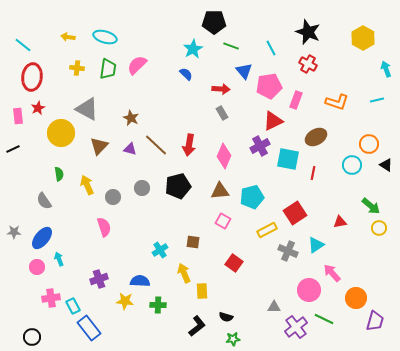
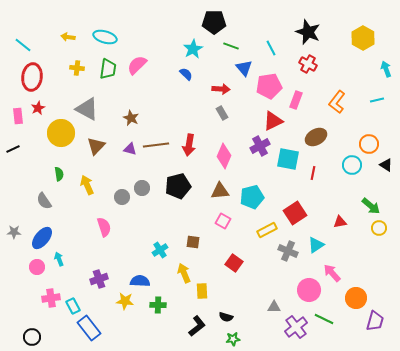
blue triangle at (244, 71): moved 3 px up
orange L-shape at (337, 102): rotated 110 degrees clockwise
brown line at (156, 145): rotated 50 degrees counterclockwise
brown triangle at (99, 146): moved 3 px left
gray circle at (113, 197): moved 9 px right
